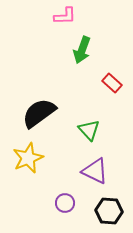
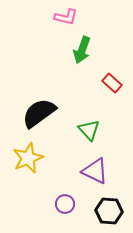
pink L-shape: moved 1 px right, 1 px down; rotated 15 degrees clockwise
purple circle: moved 1 px down
